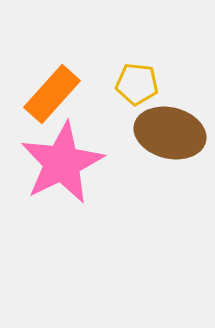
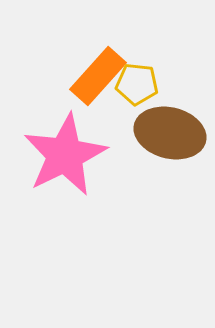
orange rectangle: moved 46 px right, 18 px up
pink star: moved 3 px right, 8 px up
